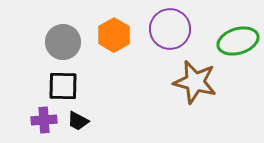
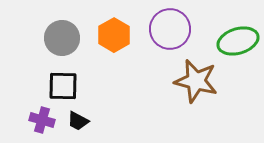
gray circle: moved 1 px left, 4 px up
brown star: moved 1 px right, 1 px up
purple cross: moved 2 px left; rotated 20 degrees clockwise
